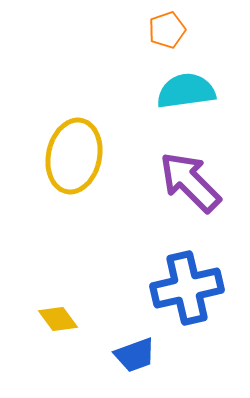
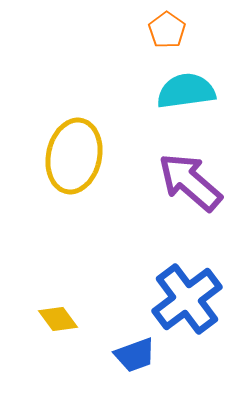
orange pentagon: rotated 18 degrees counterclockwise
purple arrow: rotated 4 degrees counterclockwise
blue cross: moved 11 px down; rotated 24 degrees counterclockwise
